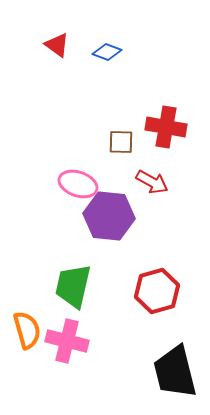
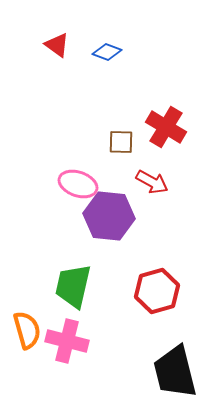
red cross: rotated 21 degrees clockwise
